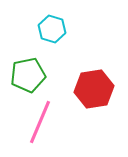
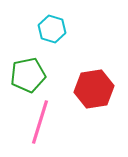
pink line: rotated 6 degrees counterclockwise
